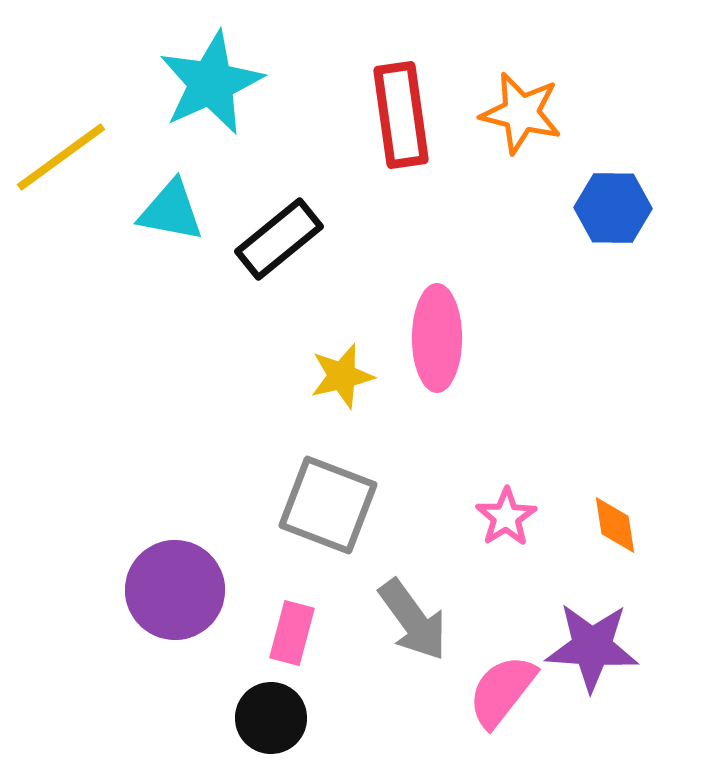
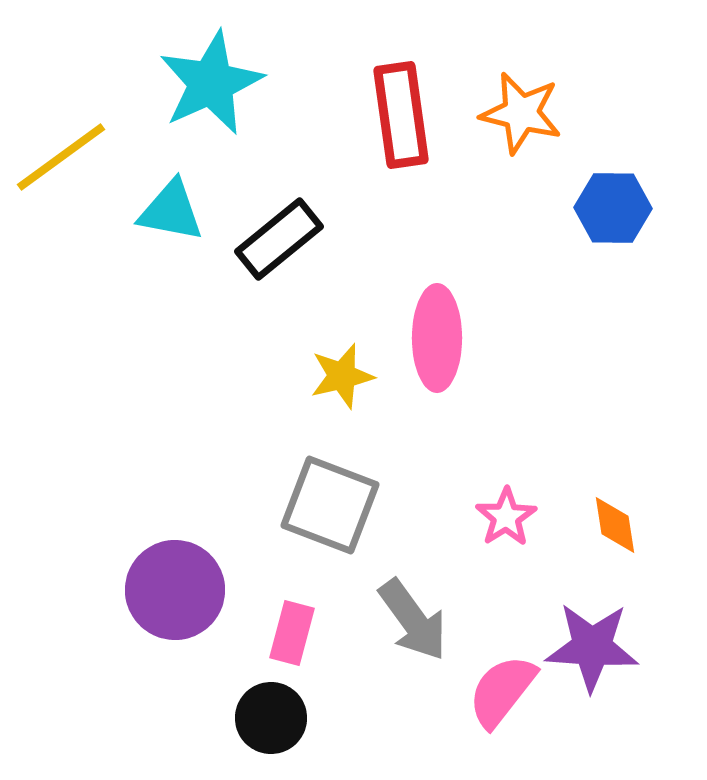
gray square: moved 2 px right
